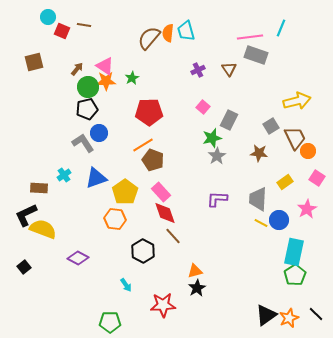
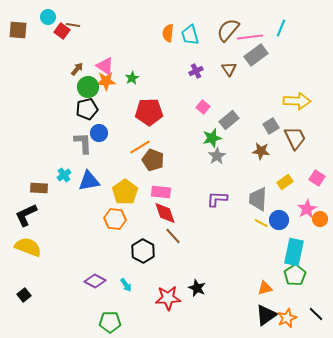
brown line at (84, 25): moved 11 px left
red square at (62, 31): rotated 14 degrees clockwise
cyan trapezoid at (186, 31): moved 4 px right, 4 px down
brown semicircle at (149, 38): moved 79 px right, 8 px up
gray rectangle at (256, 55): rotated 55 degrees counterclockwise
brown square at (34, 62): moved 16 px left, 32 px up; rotated 18 degrees clockwise
purple cross at (198, 70): moved 2 px left, 1 px down
yellow arrow at (297, 101): rotated 16 degrees clockwise
gray rectangle at (229, 120): rotated 24 degrees clockwise
gray L-shape at (83, 143): rotated 30 degrees clockwise
orange line at (143, 145): moved 3 px left, 2 px down
orange circle at (308, 151): moved 12 px right, 68 px down
brown star at (259, 153): moved 2 px right, 2 px up
blue triangle at (96, 178): moved 7 px left, 3 px down; rotated 10 degrees clockwise
pink rectangle at (161, 192): rotated 42 degrees counterclockwise
yellow semicircle at (43, 229): moved 15 px left, 18 px down
purple diamond at (78, 258): moved 17 px right, 23 px down
black square at (24, 267): moved 28 px down
orange triangle at (195, 271): moved 70 px right, 17 px down
black star at (197, 288): rotated 18 degrees counterclockwise
red star at (163, 305): moved 5 px right, 7 px up
orange star at (289, 318): moved 2 px left
